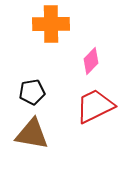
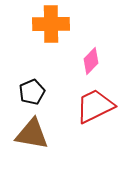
black pentagon: rotated 15 degrees counterclockwise
